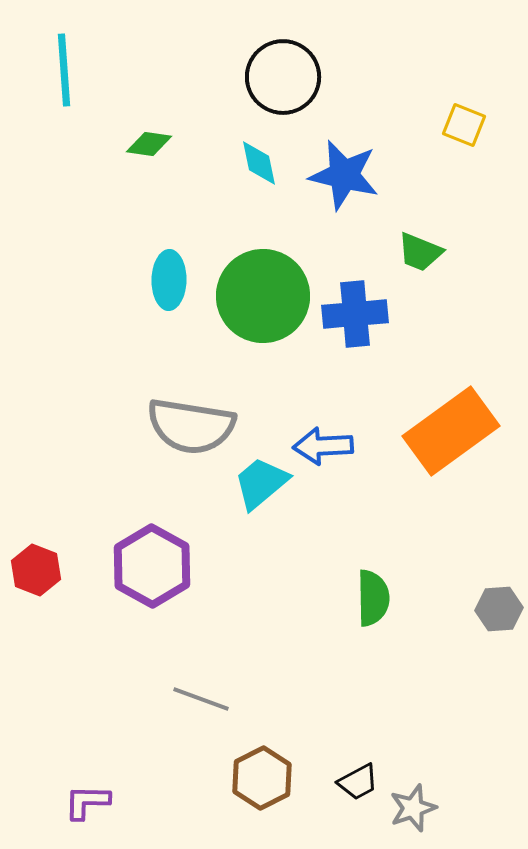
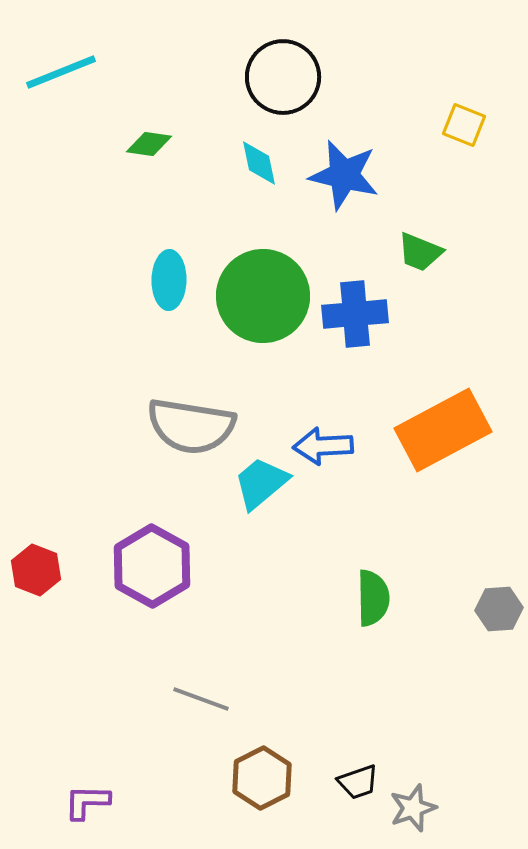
cyan line: moved 3 px left, 2 px down; rotated 72 degrees clockwise
orange rectangle: moved 8 px left, 1 px up; rotated 8 degrees clockwise
black trapezoid: rotated 9 degrees clockwise
